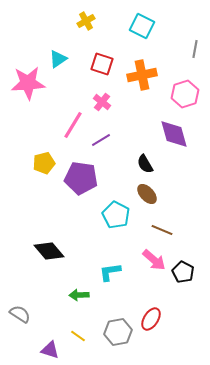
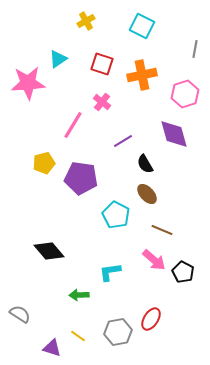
purple line: moved 22 px right, 1 px down
purple triangle: moved 2 px right, 2 px up
